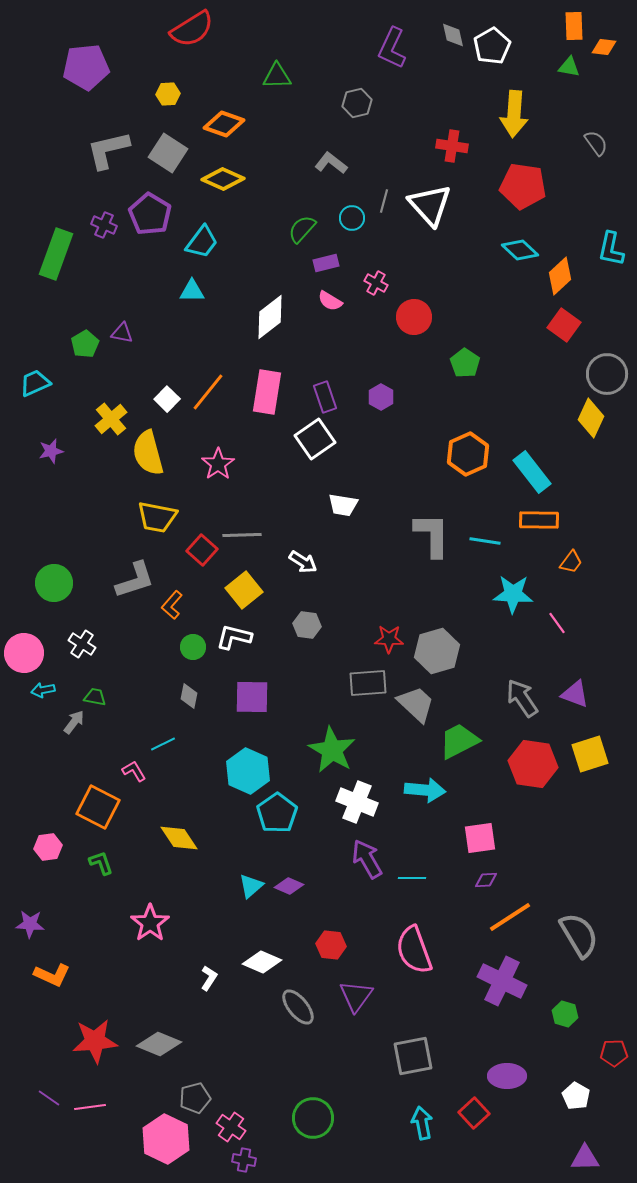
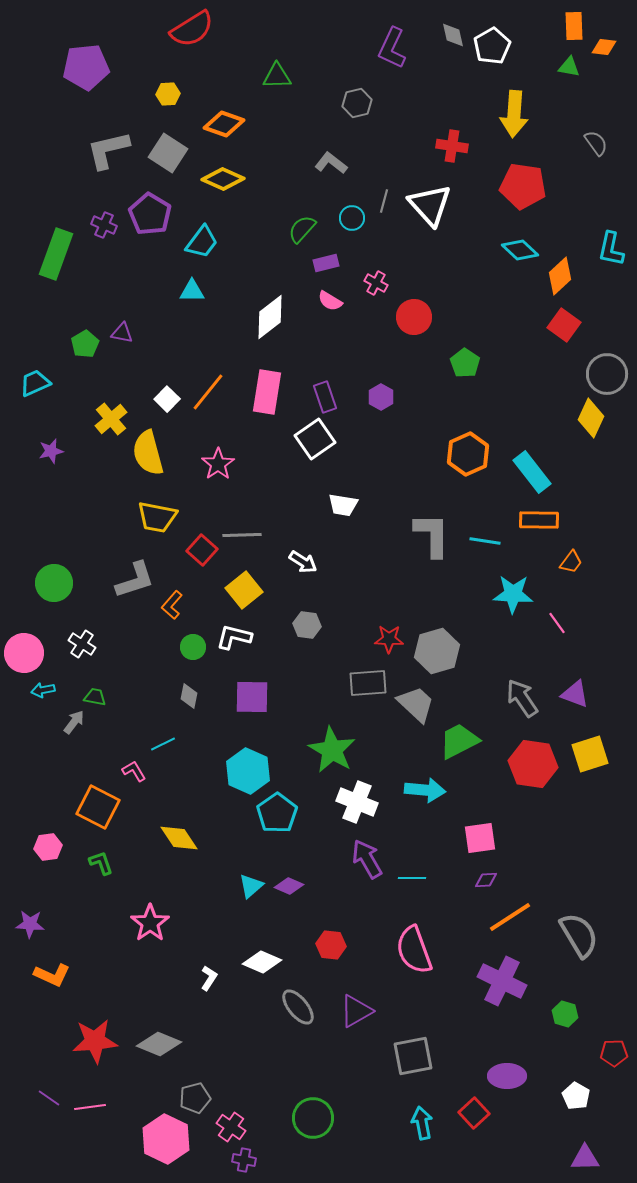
purple triangle at (356, 996): moved 15 px down; rotated 24 degrees clockwise
